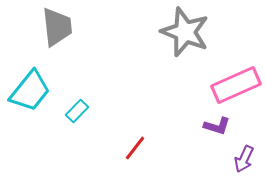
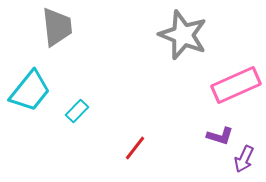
gray star: moved 2 px left, 3 px down
purple L-shape: moved 3 px right, 10 px down
